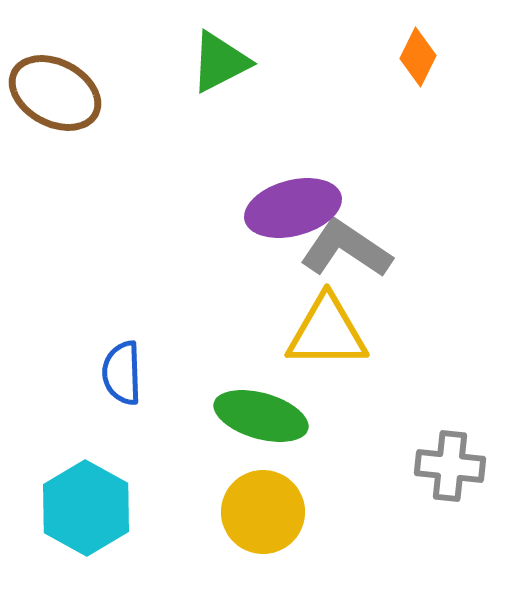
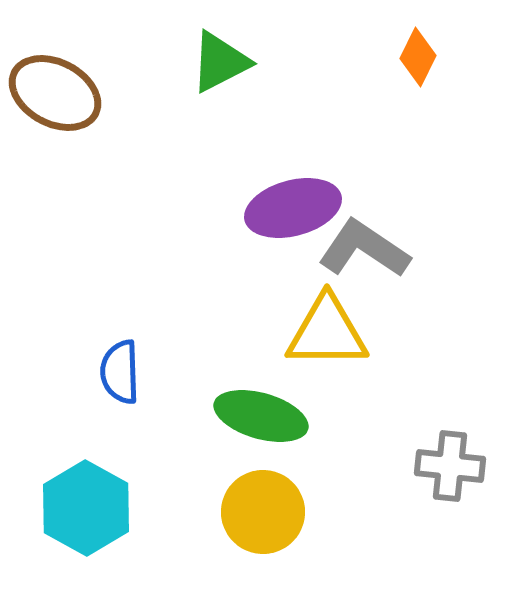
gray L-shape: moved 18 px right
blue semicircle: moved 2 px left, 1 px up
